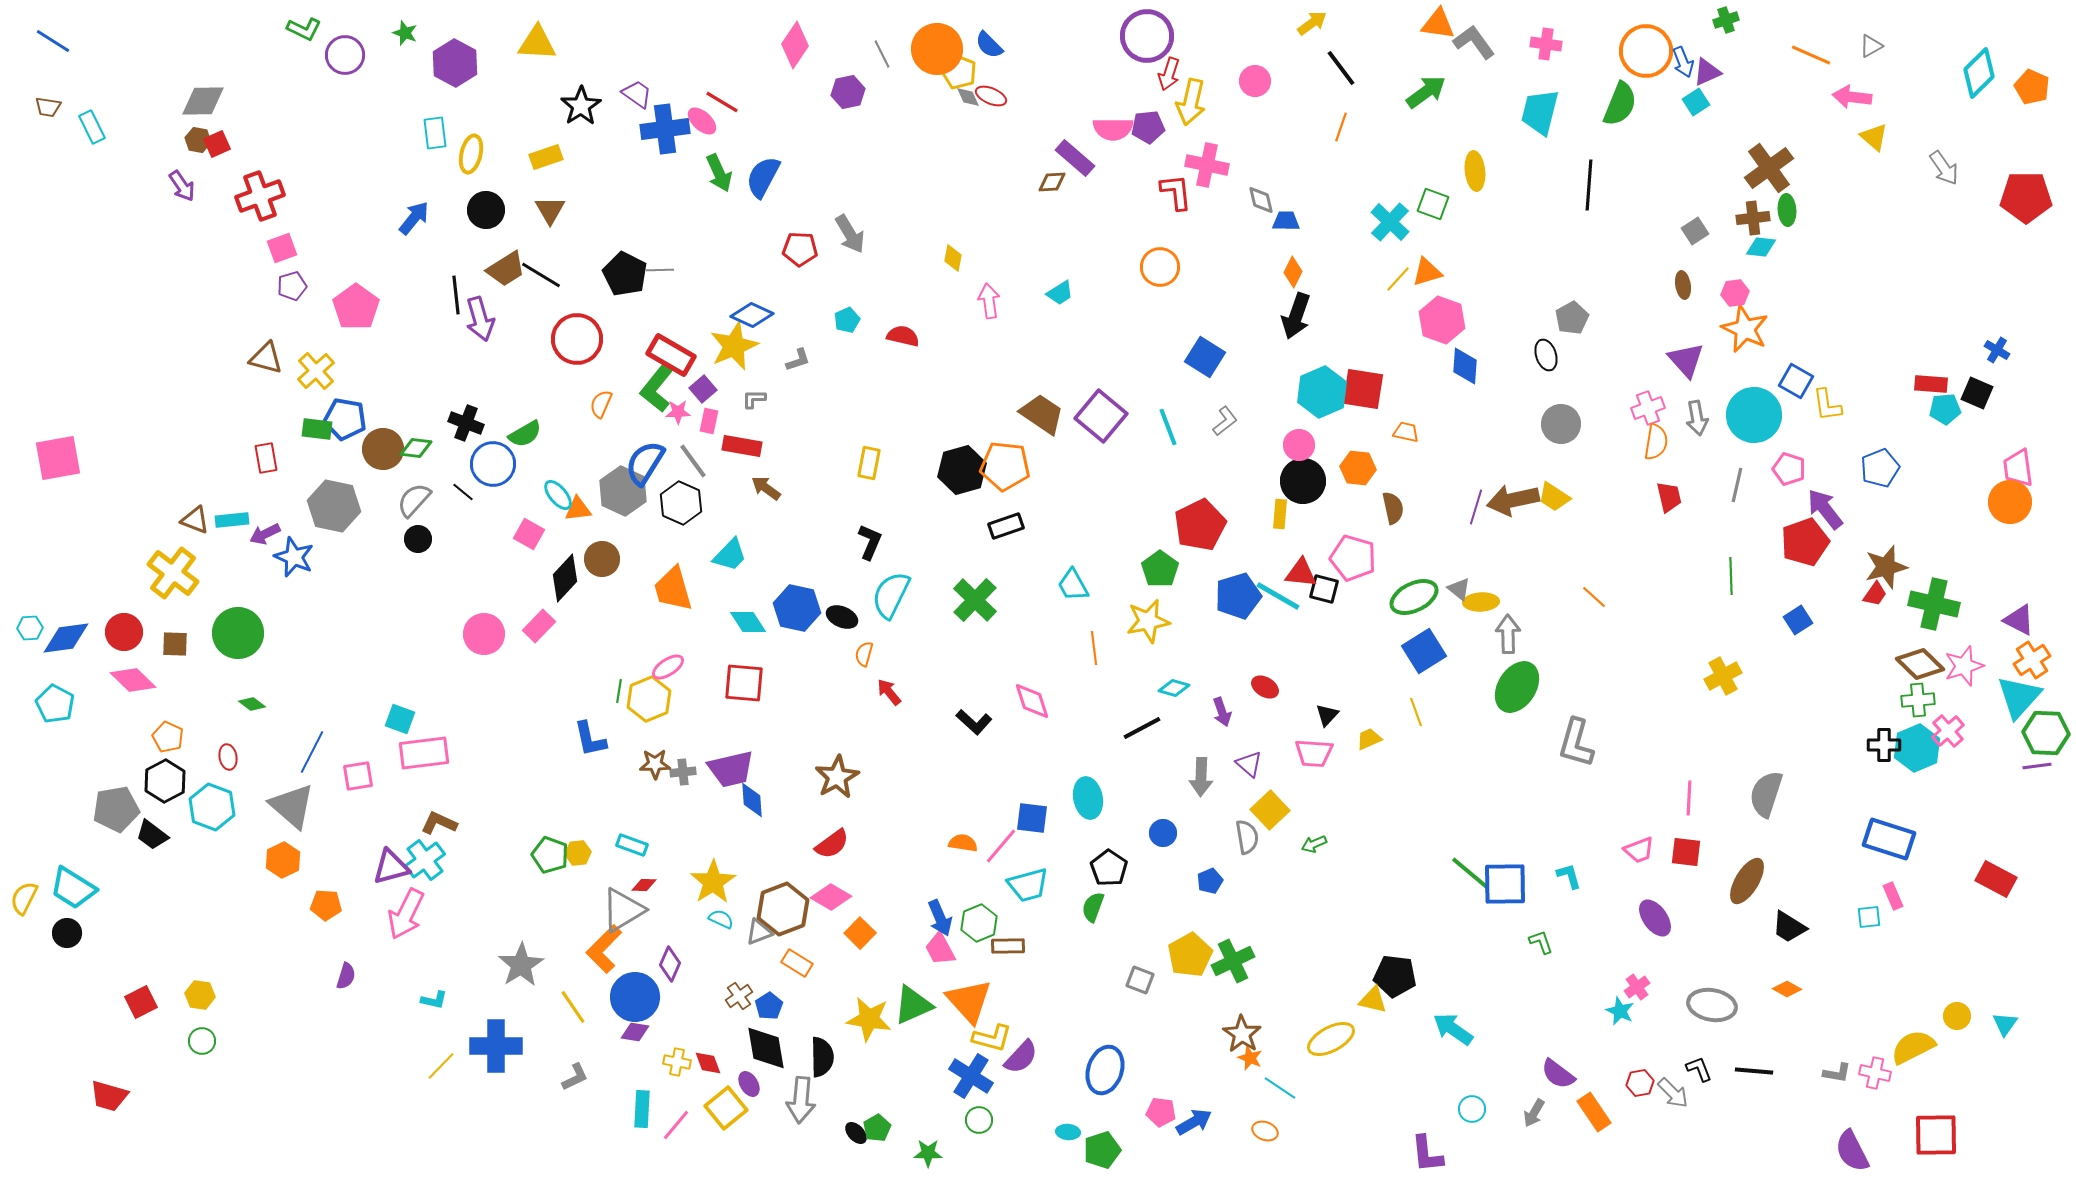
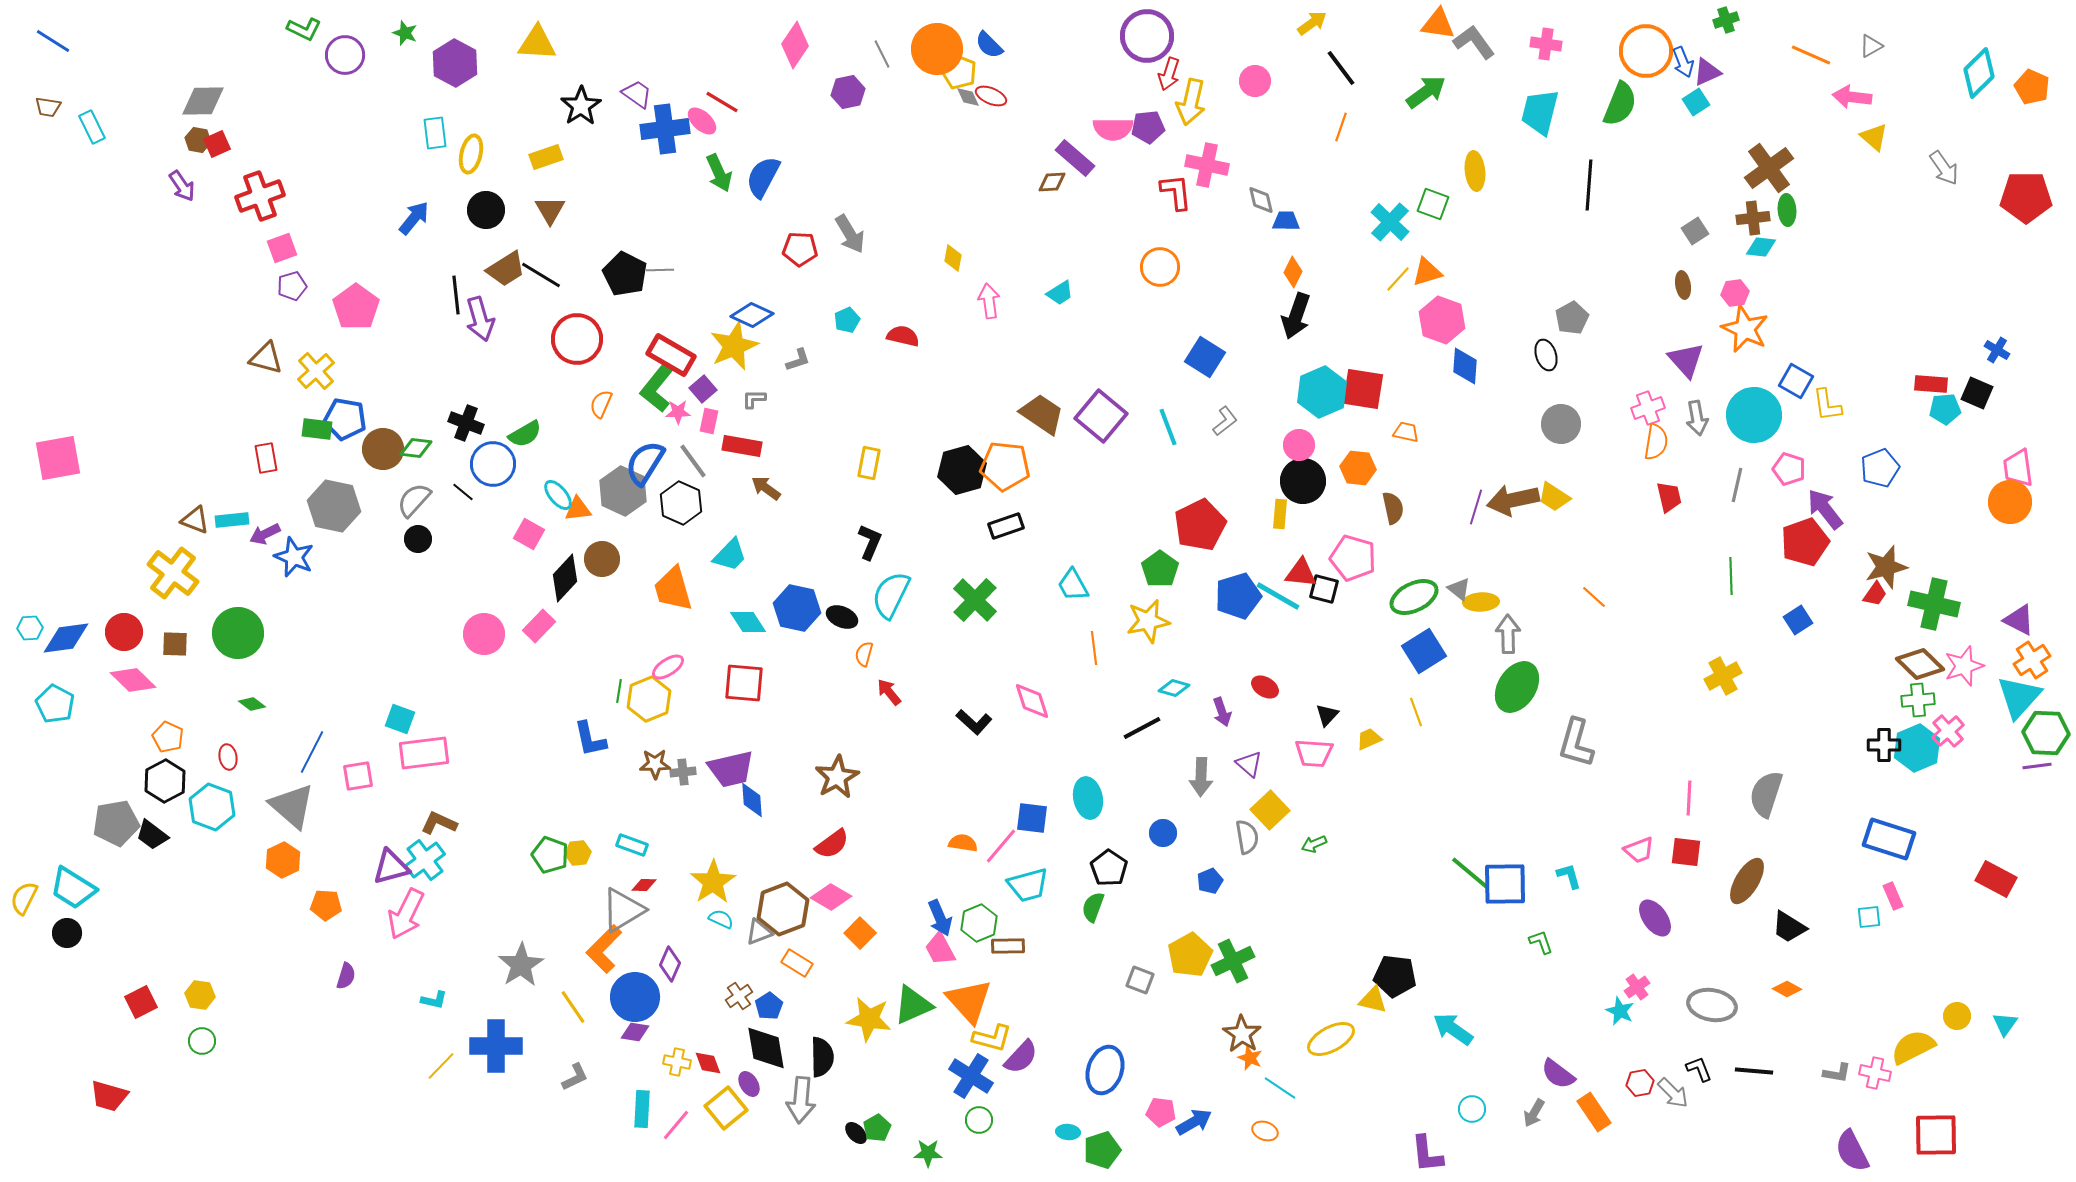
gray pentagon at (116, 809): moved 14 px down
